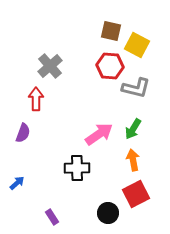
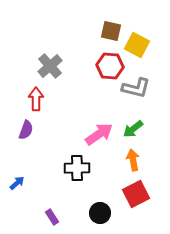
green arrow: rotated 20 degrees clockwise
purple semicircle: moved 3 px right, 3 px up
black circle: moved 8 px left
